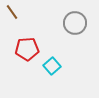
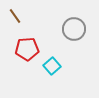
brown line: moved 3 px right, 4 px down
gray circle: moved 1 px left, 6 px down
